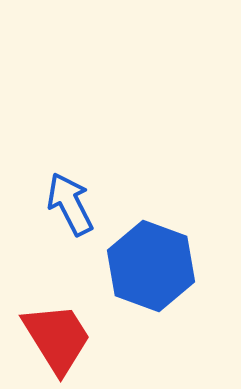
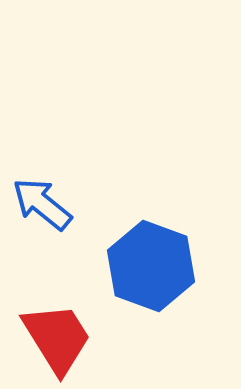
blue arrow: moved 28 px left; rotated 24 degrees counterclockwise
